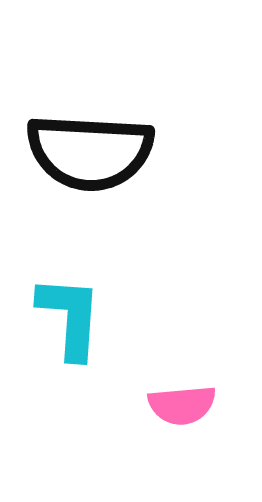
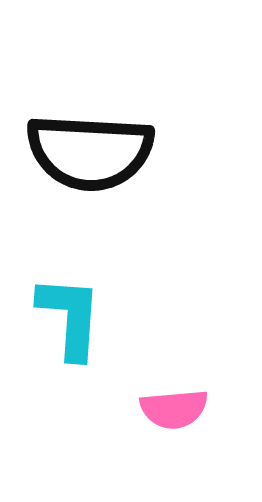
pink semicircle: moved 8 px left, 4 px down
